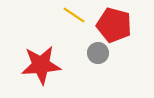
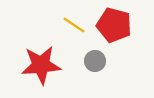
yellow line: moved 10 px down
gray circle: moved 3 px left, 8 px down
